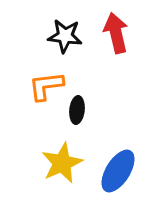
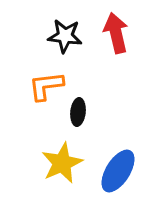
black ellipse: moved 1 px right, 2 px down
